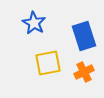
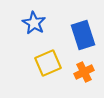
blue rectangle: moved 1 px left, 1 px up
yellow square: rotated 12 degrees counterclockwise
